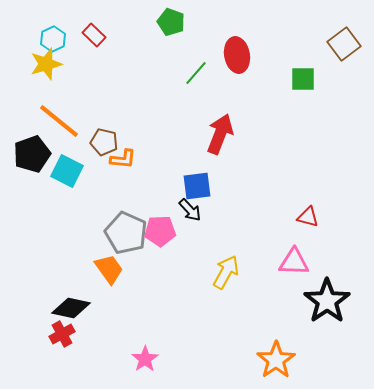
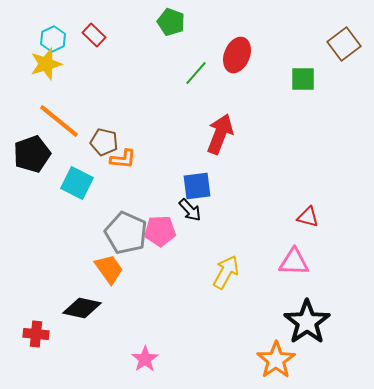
red ellipse: rotated 32 degrees clockwise
cyan square: moved 10 px right, 12 px down
black star: moved 20 px left, 21 px down
black diamond: moved 11 px right
red cross: moved 26 px left; rotated 35 degrees clockwise
